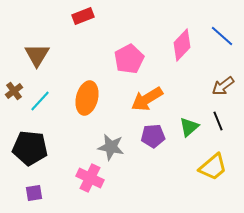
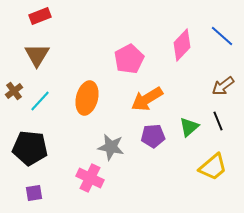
red rectangle: moved 43 px left
